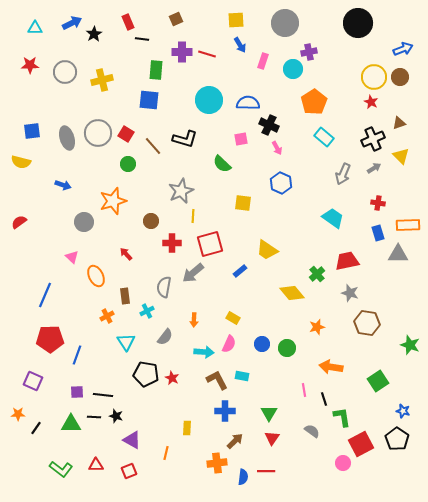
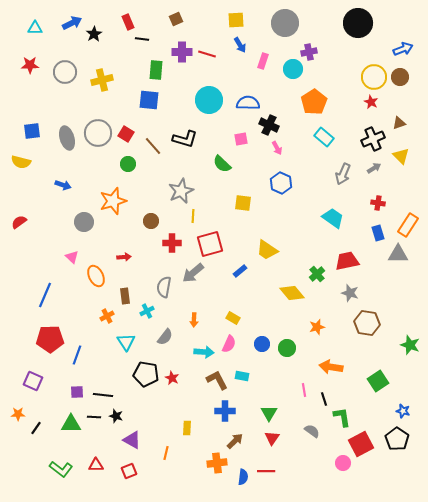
orange rectangle at (408, 225): rotated 55 degrees counterclockwise
red arrow at (126, 254): moved 2 px left, 3 px down; rotated 128 degrees clockwise
